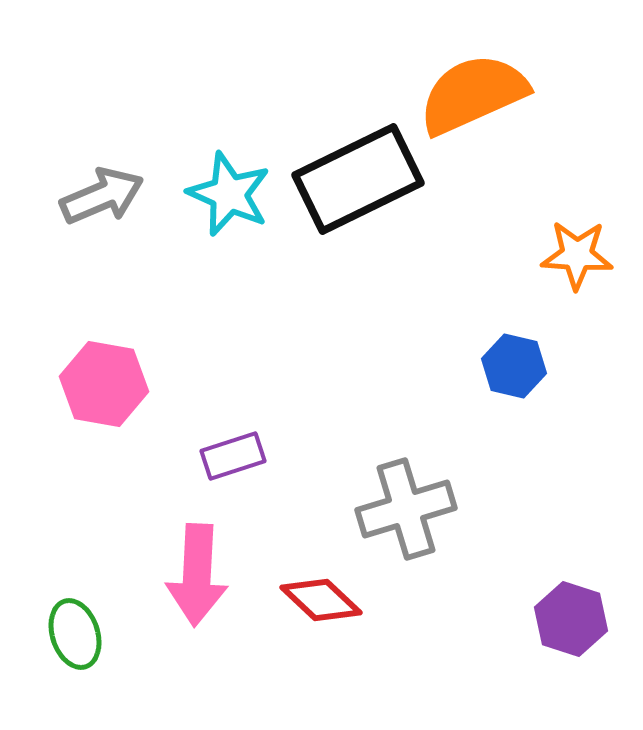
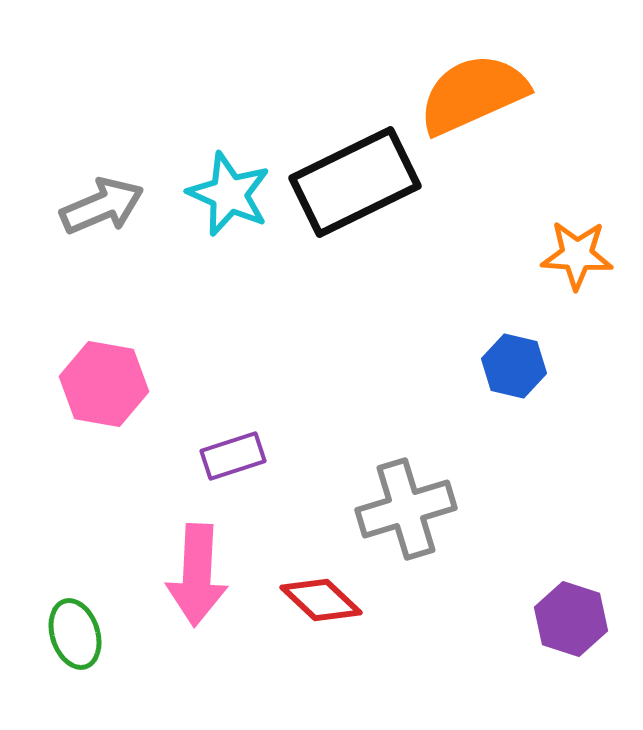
black rectangle: moved 3 px left, 3 px down
gray arrow: moved 10 px down
